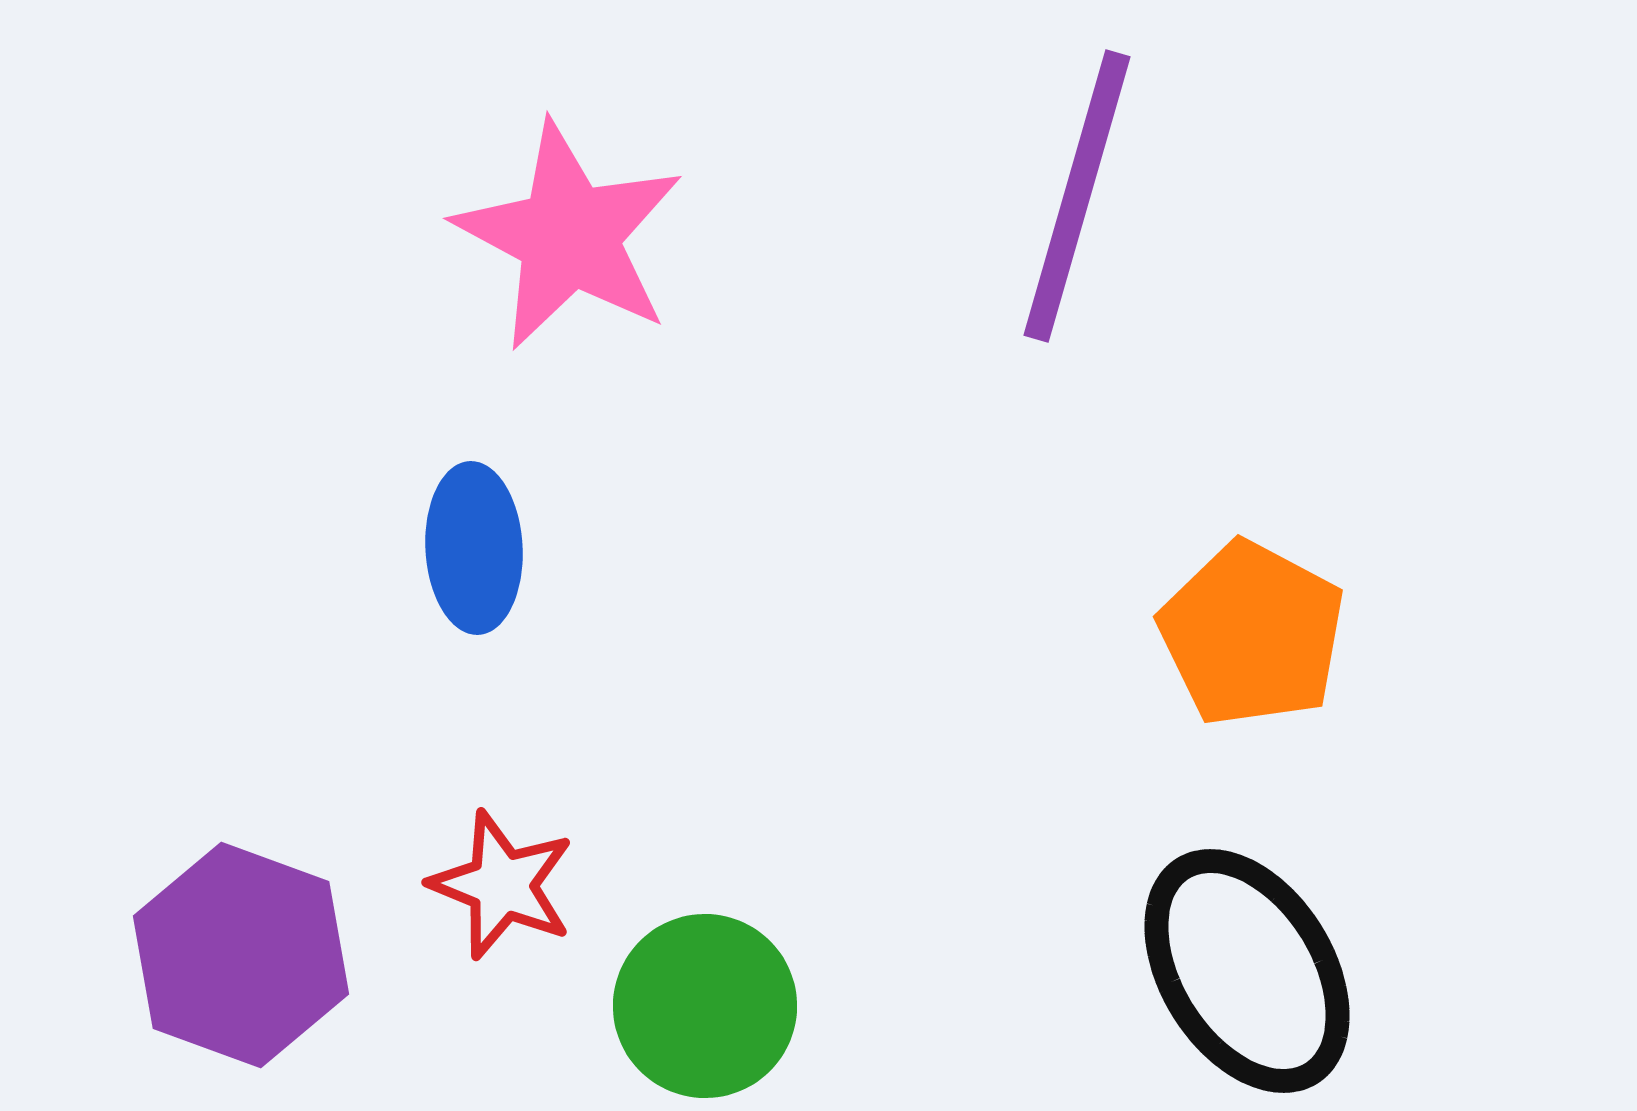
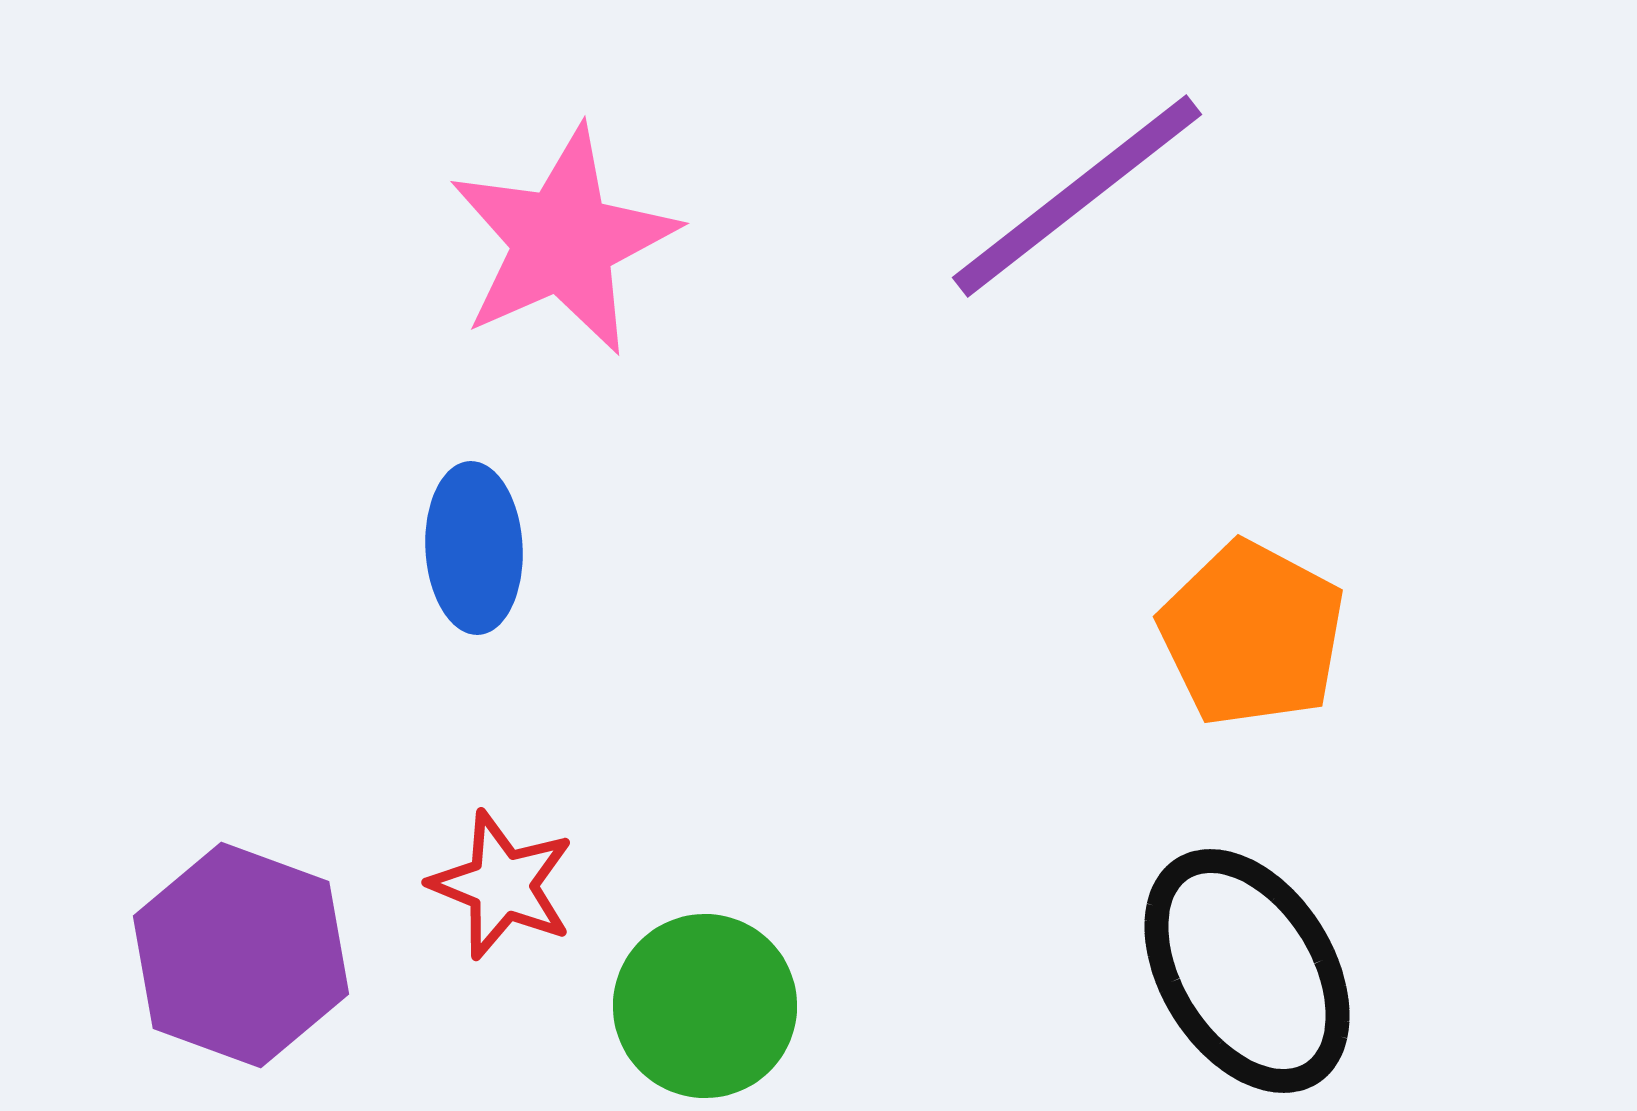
purple line: rotated 36 degrees clockwise
pink star: moved 6 px left, 5 px down; rotated 20 degrees clockwise
